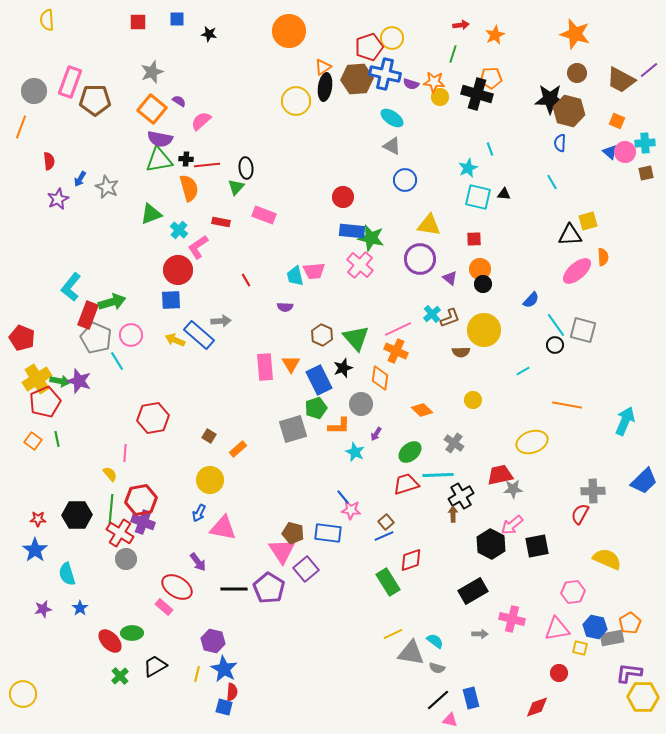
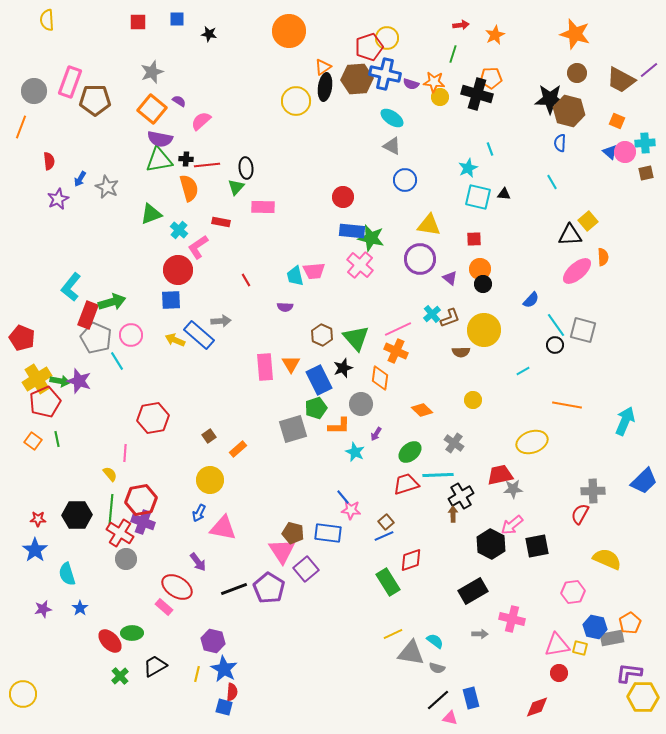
yellow circle at (392, 38): moved 5 px left
pink rectangle at (264, 215): moved 1 px left, 8 px up; rotated 20 degrees counterclockwise
yellow square at (588, 221): rotated 24 degrees counterclockwise
brown square at (209, 436): rotated 24 degrees clockwise
black line at (234, 589): rotated 20 degrees counterclockwise
pink triangle at (557, 629): moved 16 px down
pink triangle at (450, 720): moved 2 px up
